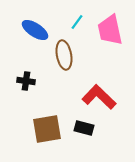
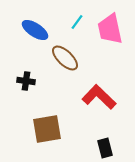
pink trapezoid: moved 1 px up
brown ellipse: moved 1 px right, 3 px down; rotated 36 degrees counterclockwise
black rectangle: moved 21 px right, 20 px down; rotated 60 degrees clockwise
